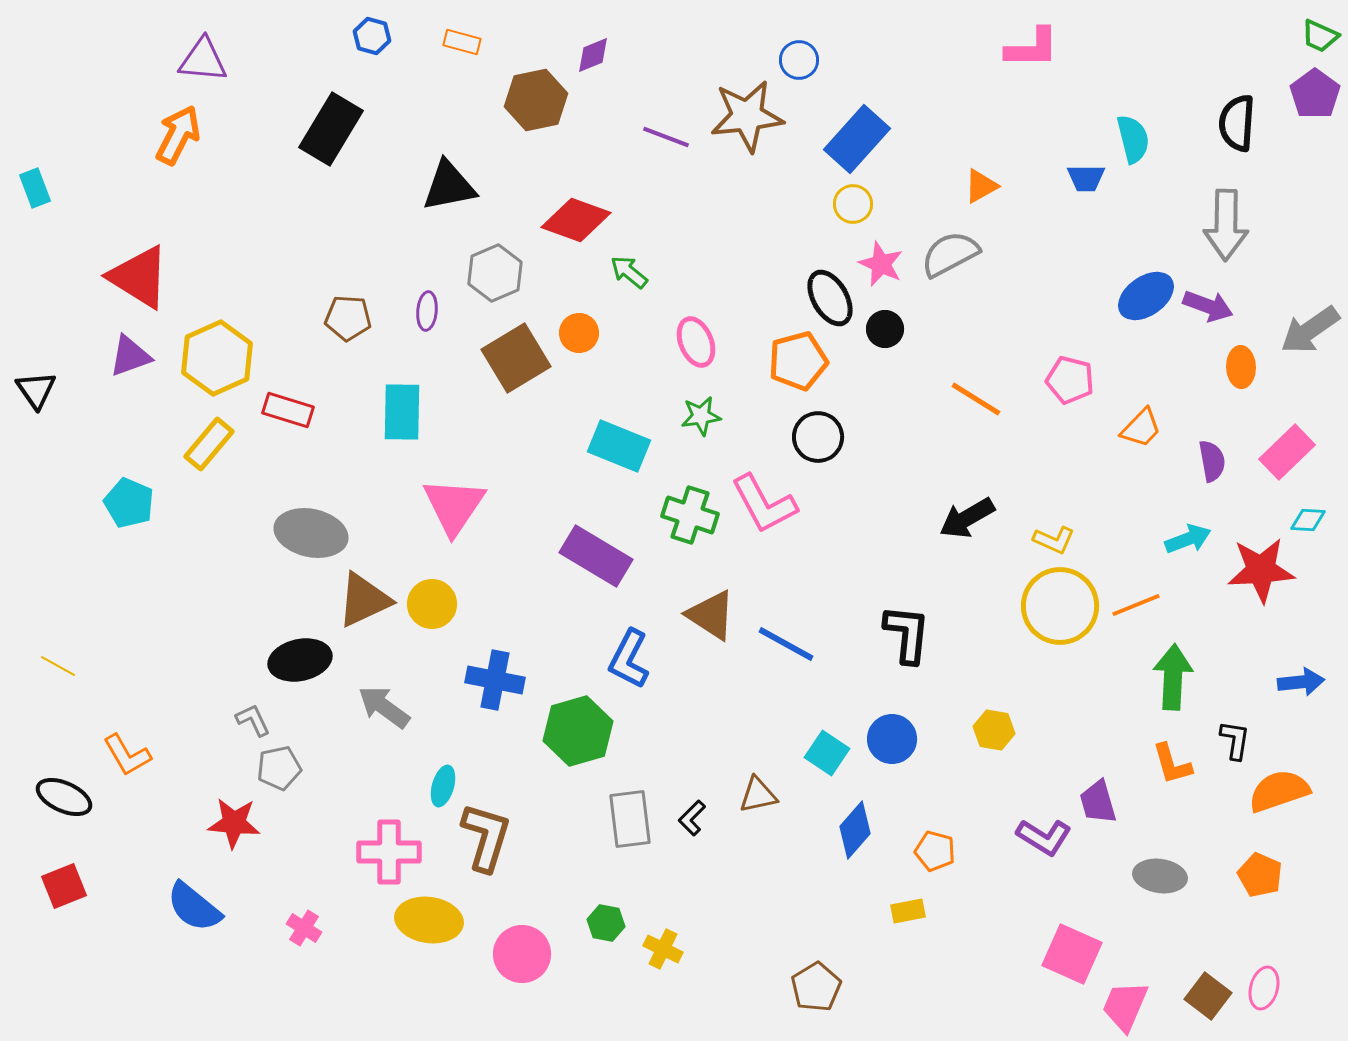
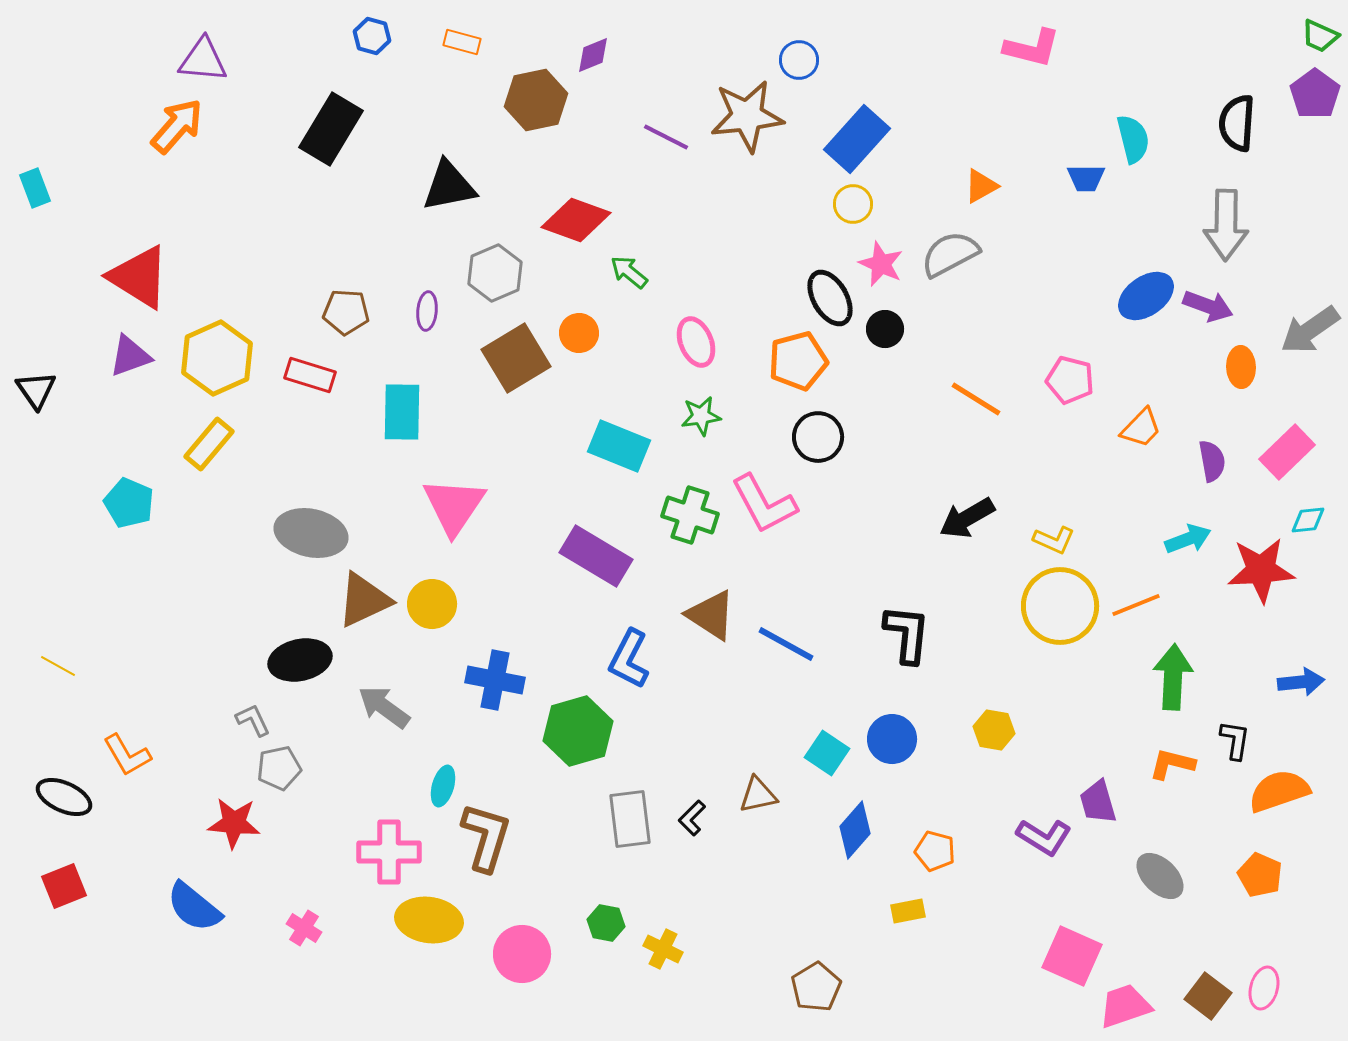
pink L-shape at (1032, 48): rotated 14 degrees clockwise
orange arrow at (178, 135): moved 1 px left, 9 px up; rotated 14 degrees clockwise
purple line at (666, 137): rotated 6 degrees clockwise
brown pentagon at (348, 318): moved 2 px left, 6 px up
red rectangle at (288, 410): moved 22 px right, 35 px up
cyan diamond at (1308, 520): rotated 9 degrees counterclockwise
orange L-shape at (1172, 764): rotated 120 degrees clockwise
gray ellipse at (1160, 876): rotated 36 degrees clockwise
pink square at (1072, 954): moved 2 px down
pink trapezoid at (1125, 1006): rotated 48 degrees clockwise
